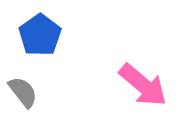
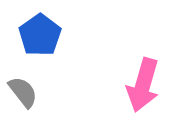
pink arrow: rotated 66 degrees clockwise
